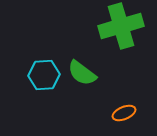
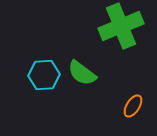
green cross: rotated 6 degrees counterclockwise
orange ellipse: moved 9 px right, 7 px up; rotated 35 degrees counterclockwise
